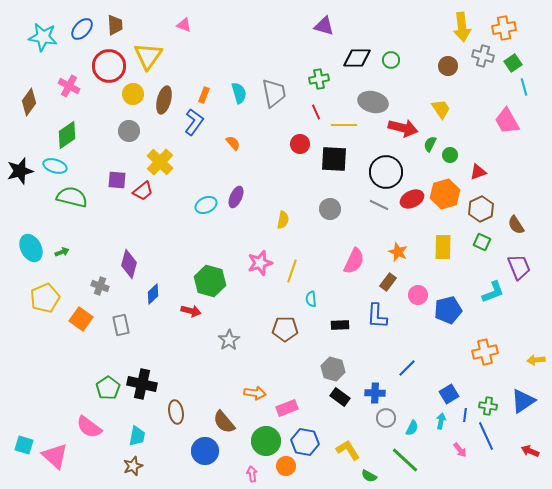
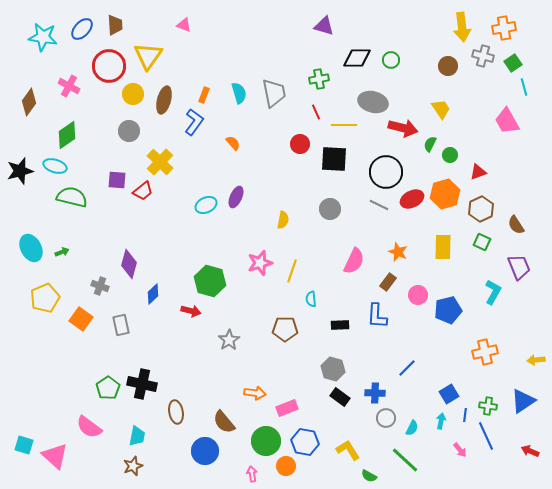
cyan L-shape at (493, 292): rotated 40 degrees counterclockwise
